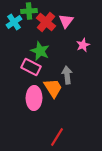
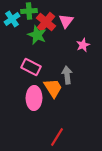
cyan cross: moved 2 px left, 3 px up
green star: moved 3 px left, 16 px up
